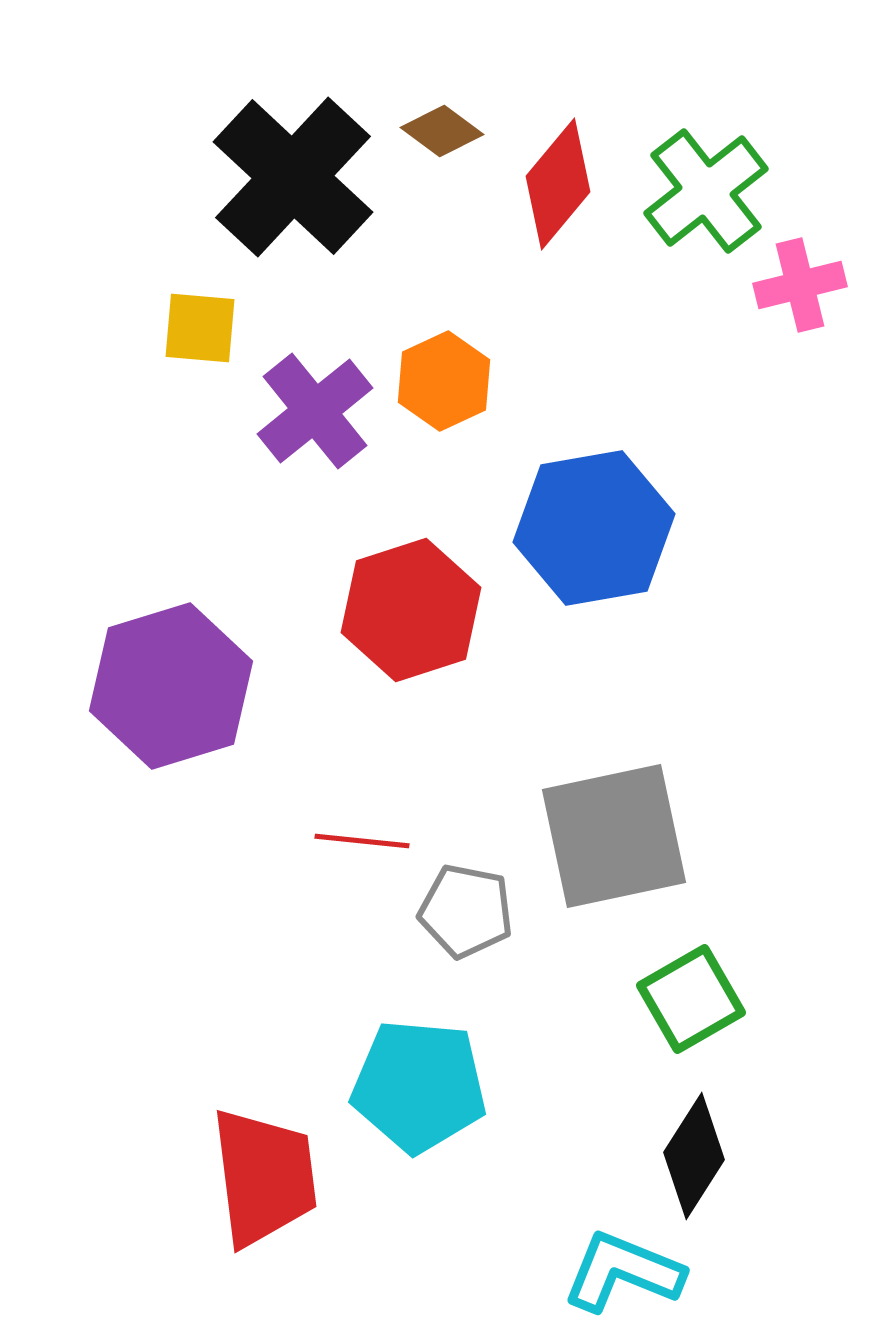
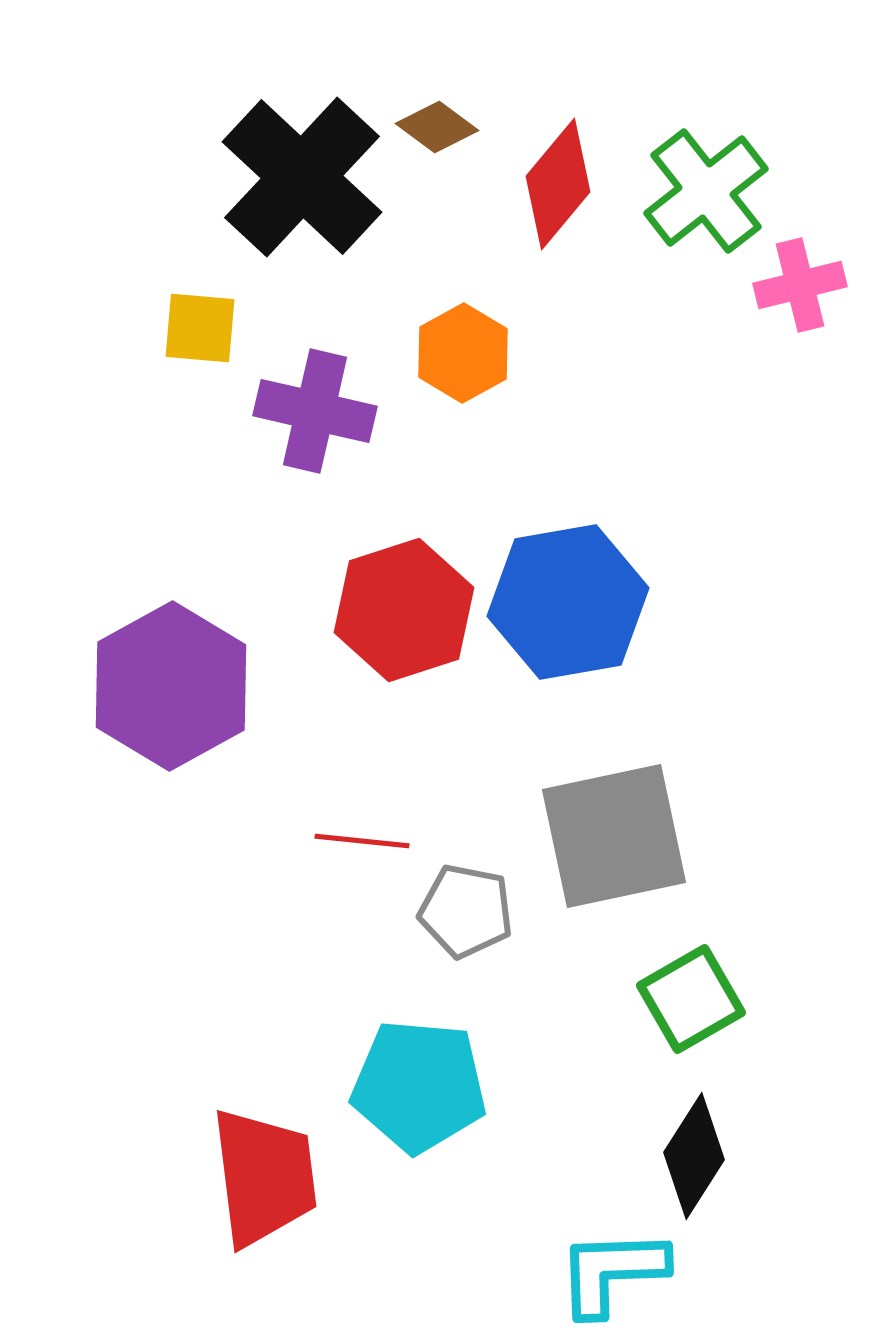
brown diamond: moved 5 px left, 4 px up
black cross: moved 9 px right
orange hexagon: moved 19 px right, 28 px up; rotated 4 degrees counterclockwise
purple cross: rotated 38 degrees counterclockwise
blue hexagon: moved 26 px left, 74 px down
red hexagon: moved 7 px left
purple hexagon: rotated 12 degrees counterclockwise
cyan L-shape: moved 11 px left; rotated 24 degrees counterclockwise
